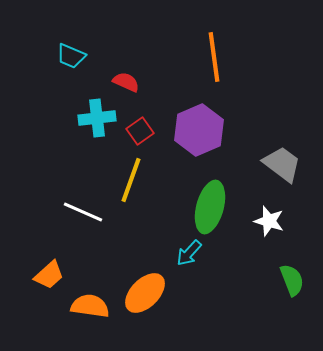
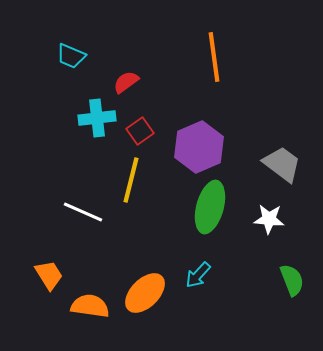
red semicircle: rotated 60 degrees counterclockwise
purple hexagon: moved 17 px down
yellow line: rotated 6 degrees counterclockwise
white star: moved 2 px up; rotated 12 degrees counterclockwise
cyan arrow: moved 9 px right, 22 px down
orange trapezoid: rotated 80 degrees counterclockwise
